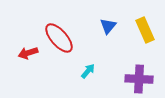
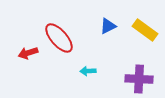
blue triangle: rotated 24 degrees clockwise
yellow rectangle: rotated 30 degrees counterclockwise
cyan arrow: rotated 133 degrees counterclockwise
